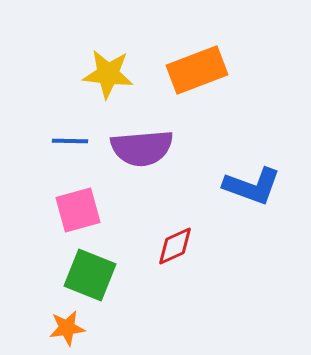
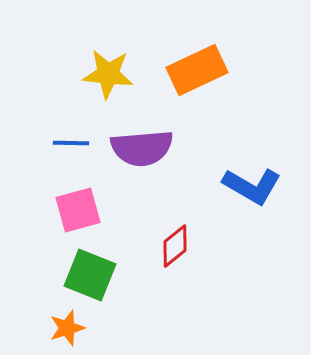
orange rectangle: rotated 4 degrees counterclockwise
blue line: moved 1 px right, 2 px down
blue L-shape: rotated 10 degrees clockwise
red diamond: rotated 15 degrees counterclockwise
orange star: rotated 9 degrees counterclockwise
